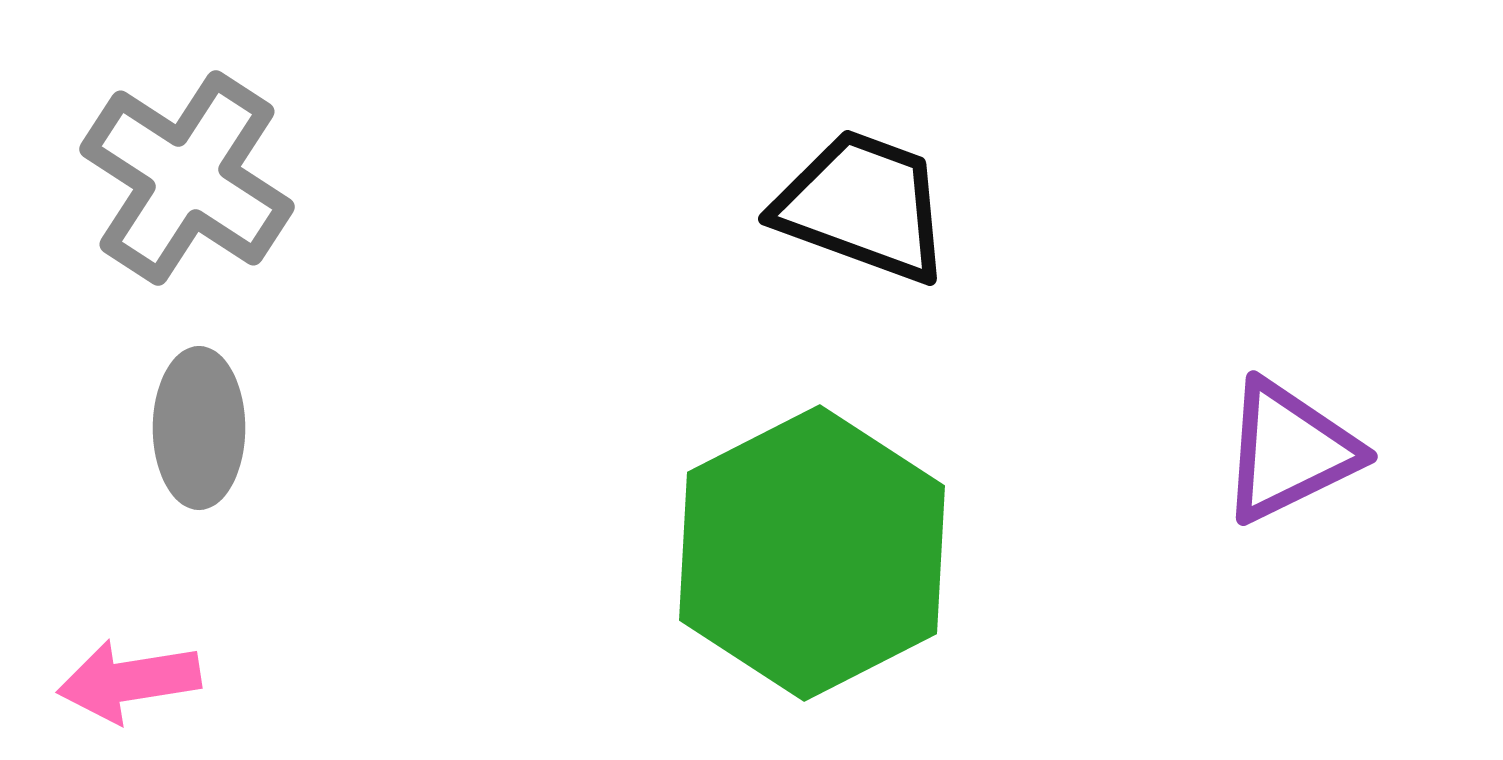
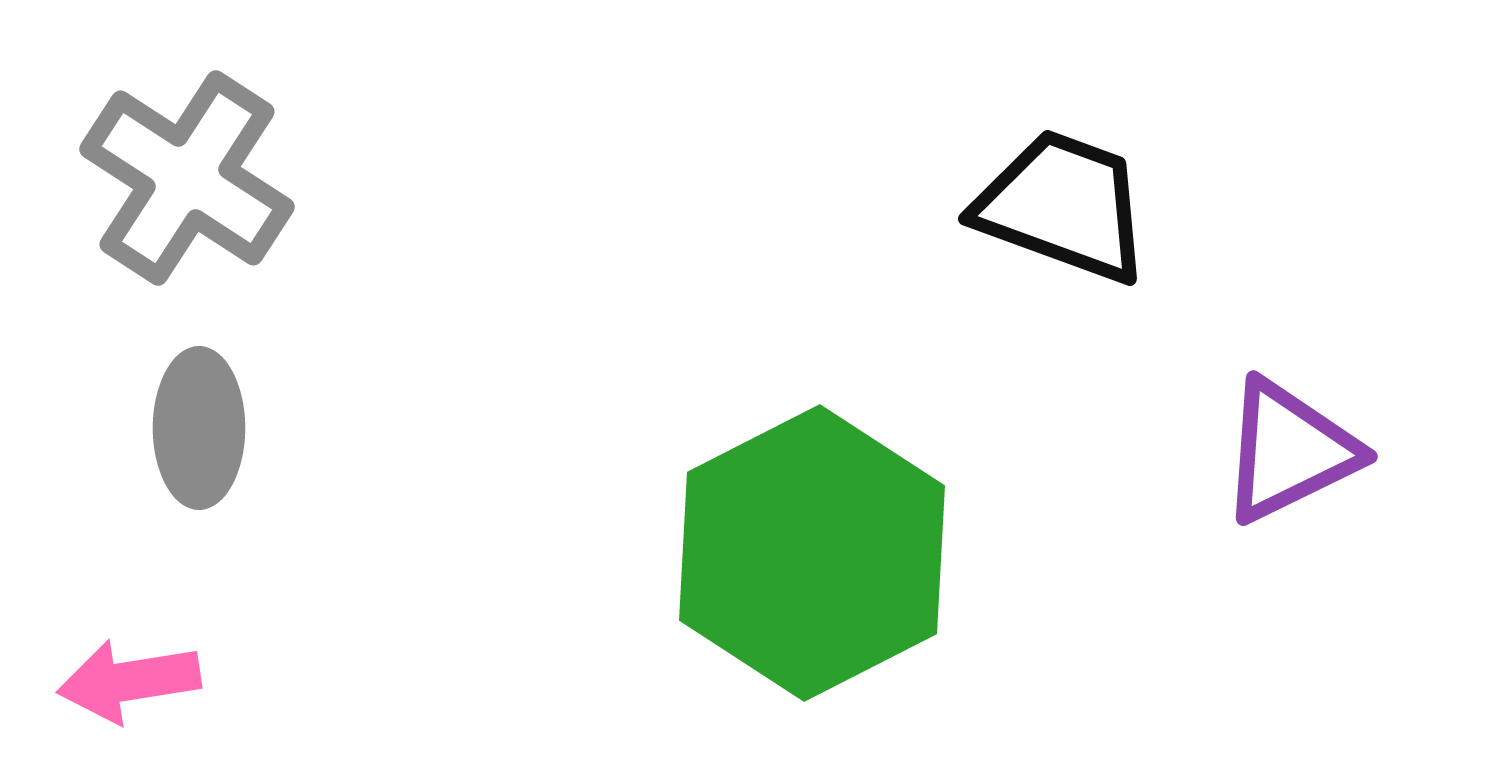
black trapezoid: moved 200 px right
